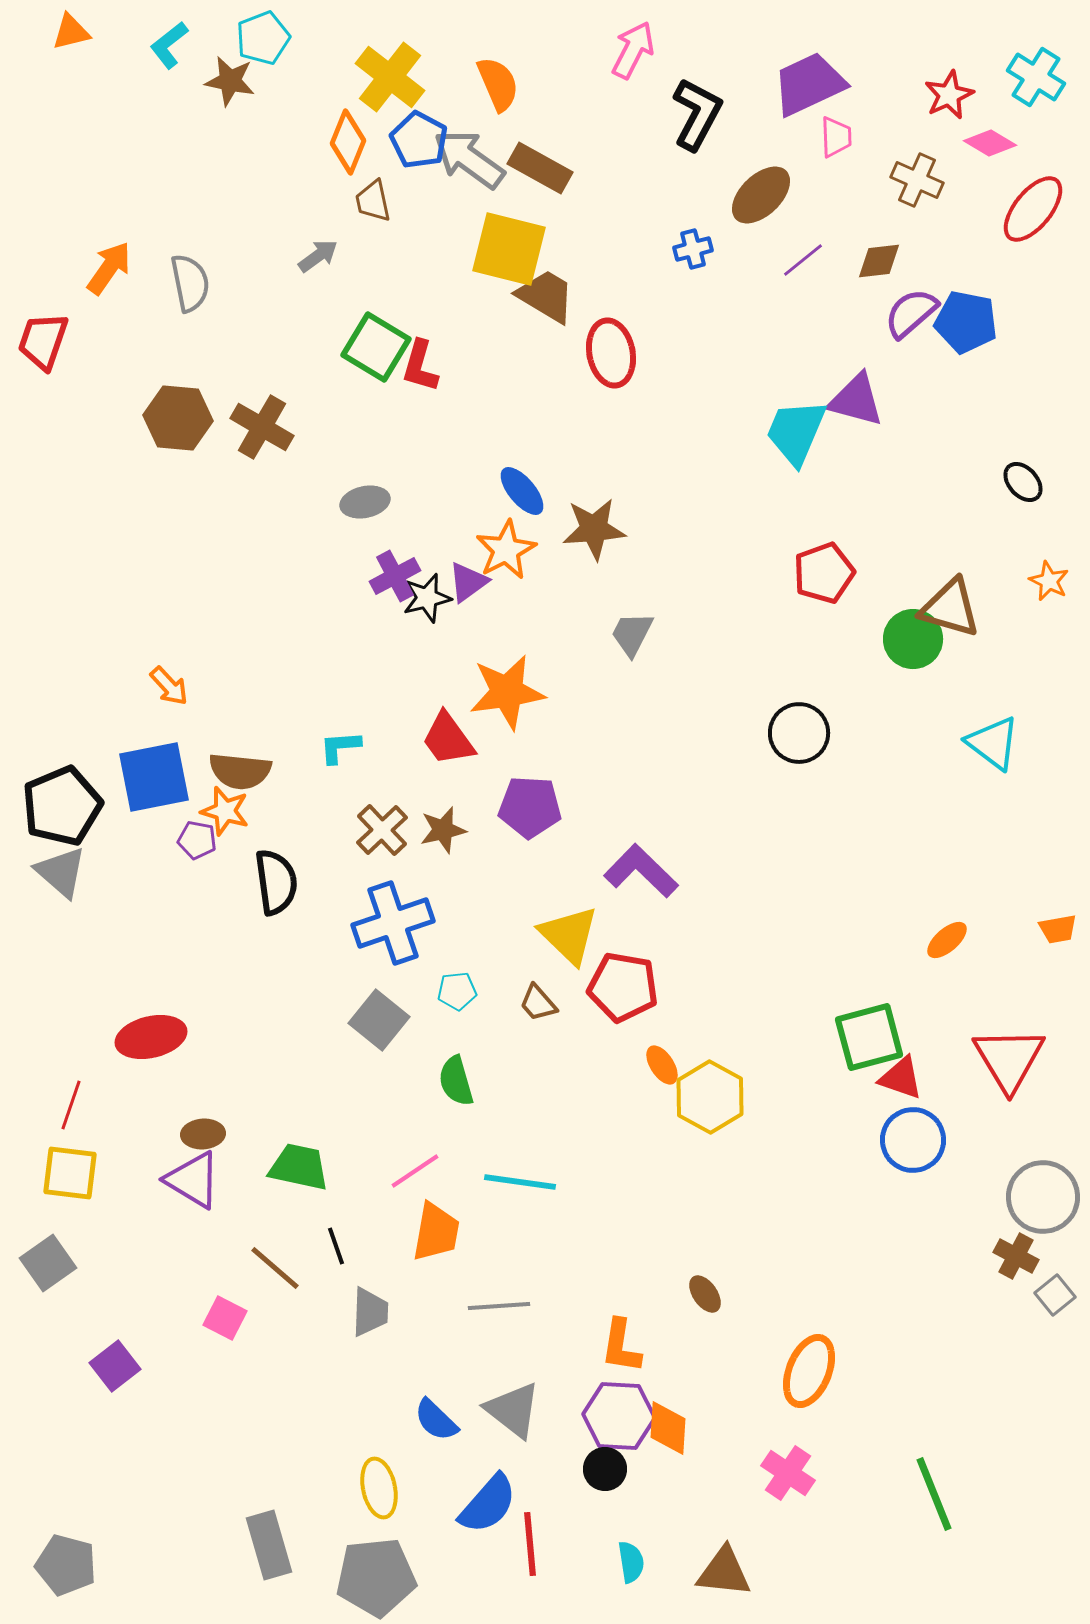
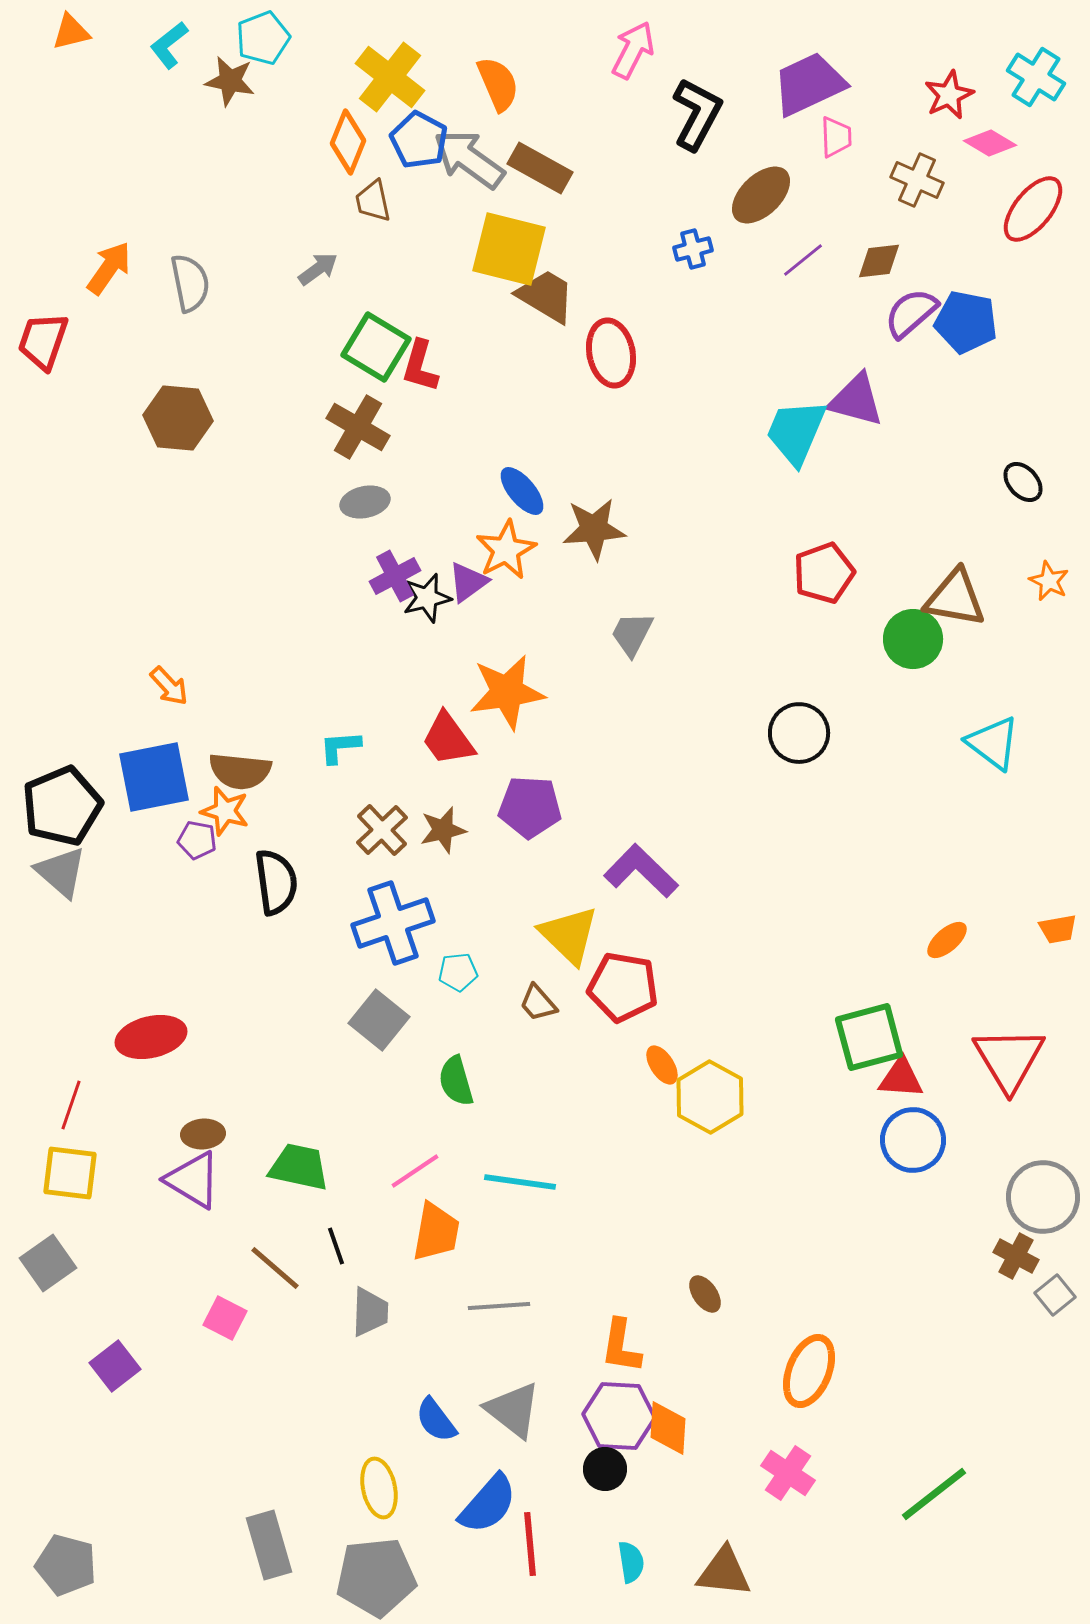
gray arrow at (318, 256): moved 13 px down
brown cross at (262, 427): moved 96 px right
brown triangle at (950, 608): moved 5 px right, 10 px up; rotated 6 degrees counterclockwise
cyan pentagon at (457, 991): moved 1 px right, 19 px up
red triangle at (901, 1078): rotated 15 degrees counterclockwise
blue semicircle at (436, 1420): rotated 9 degrees clockwise
green line at (934, 1494): rotated 74 degrees clockwise
